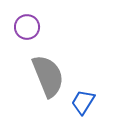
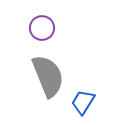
purple circle: moved 15 px right, 1 px down
